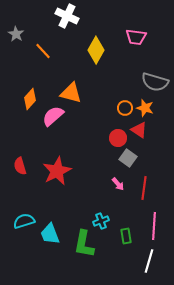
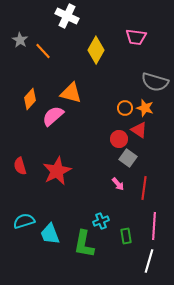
gray star: moved 4 px right, 6 px down
red circle: moved 1 px right, 1 px down
